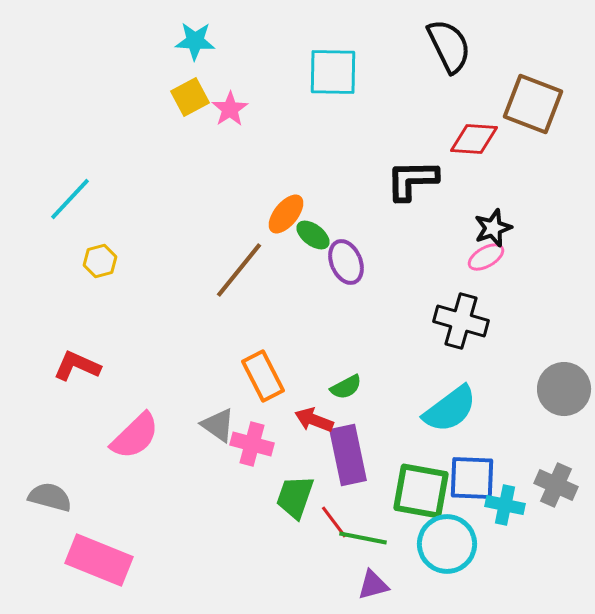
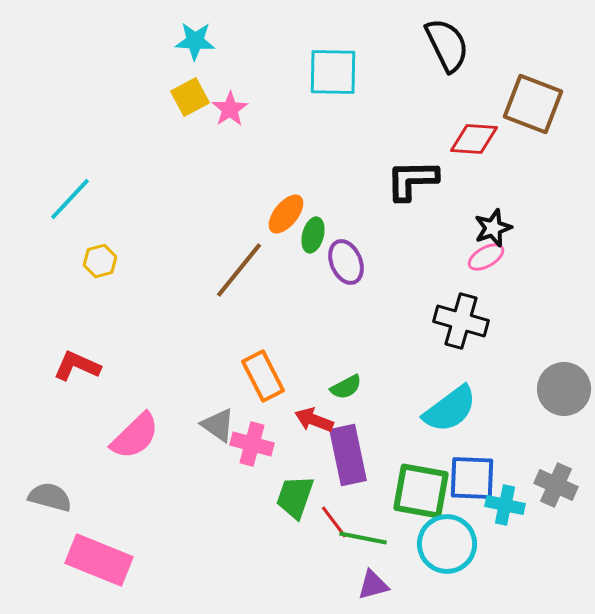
black semicircle: moved 2 px left, 1 px up
green ellipse: rotated 68 degrees clockwise
